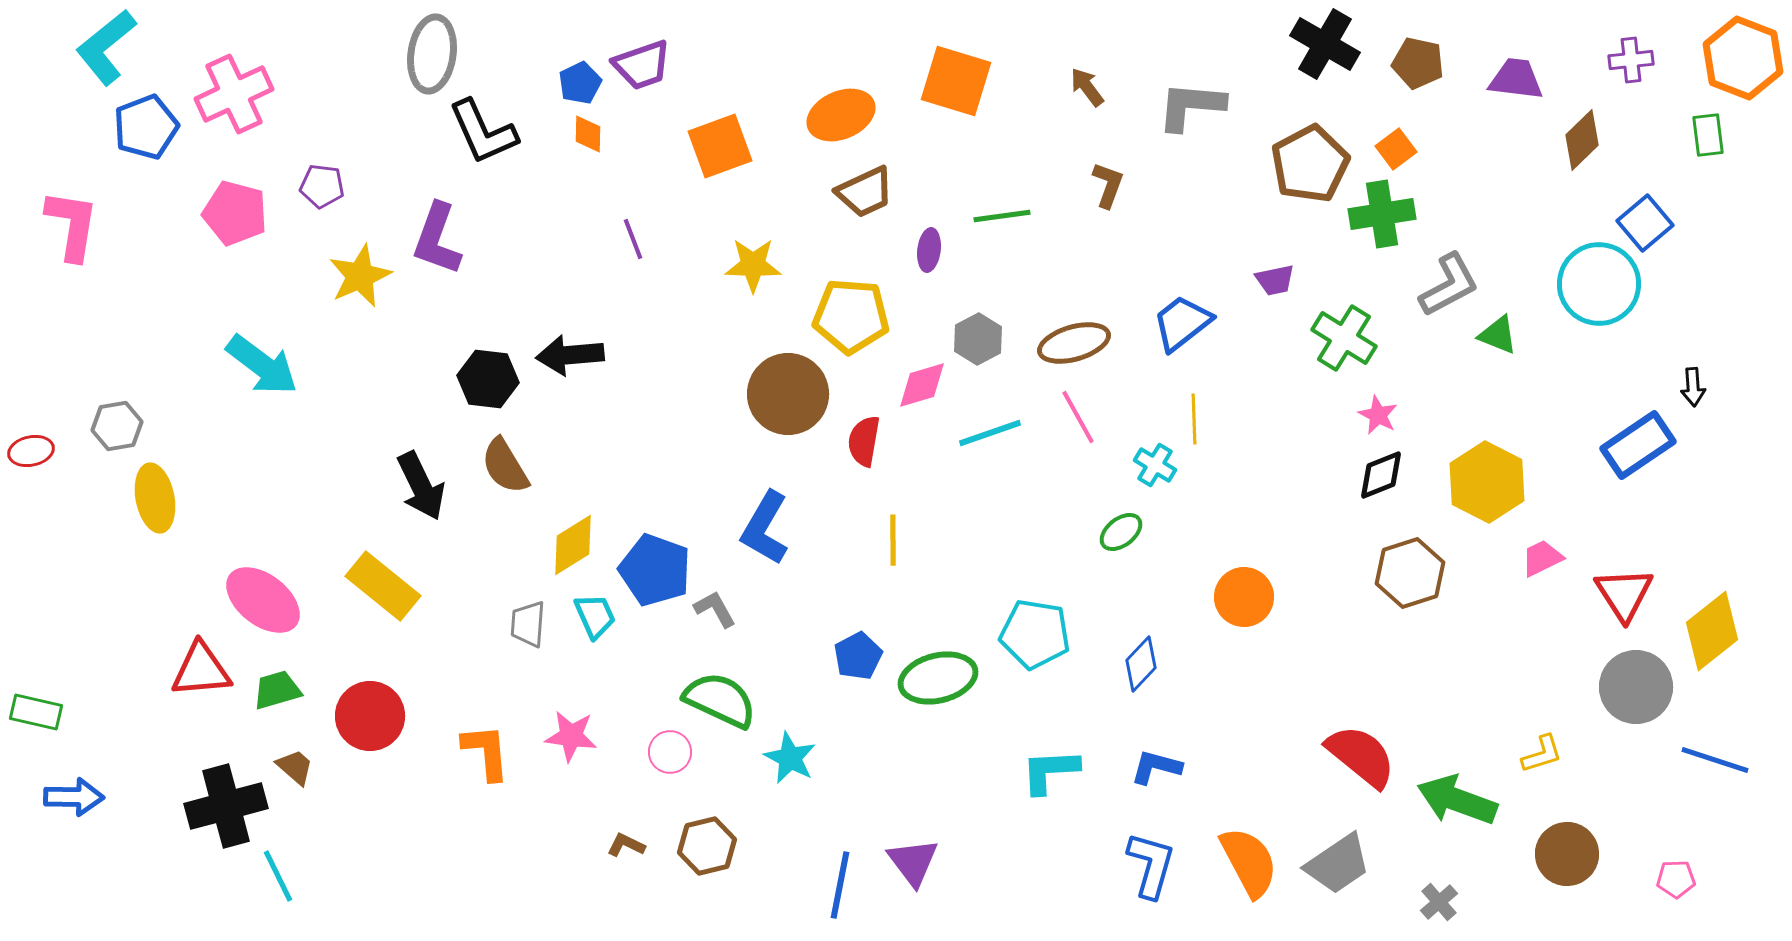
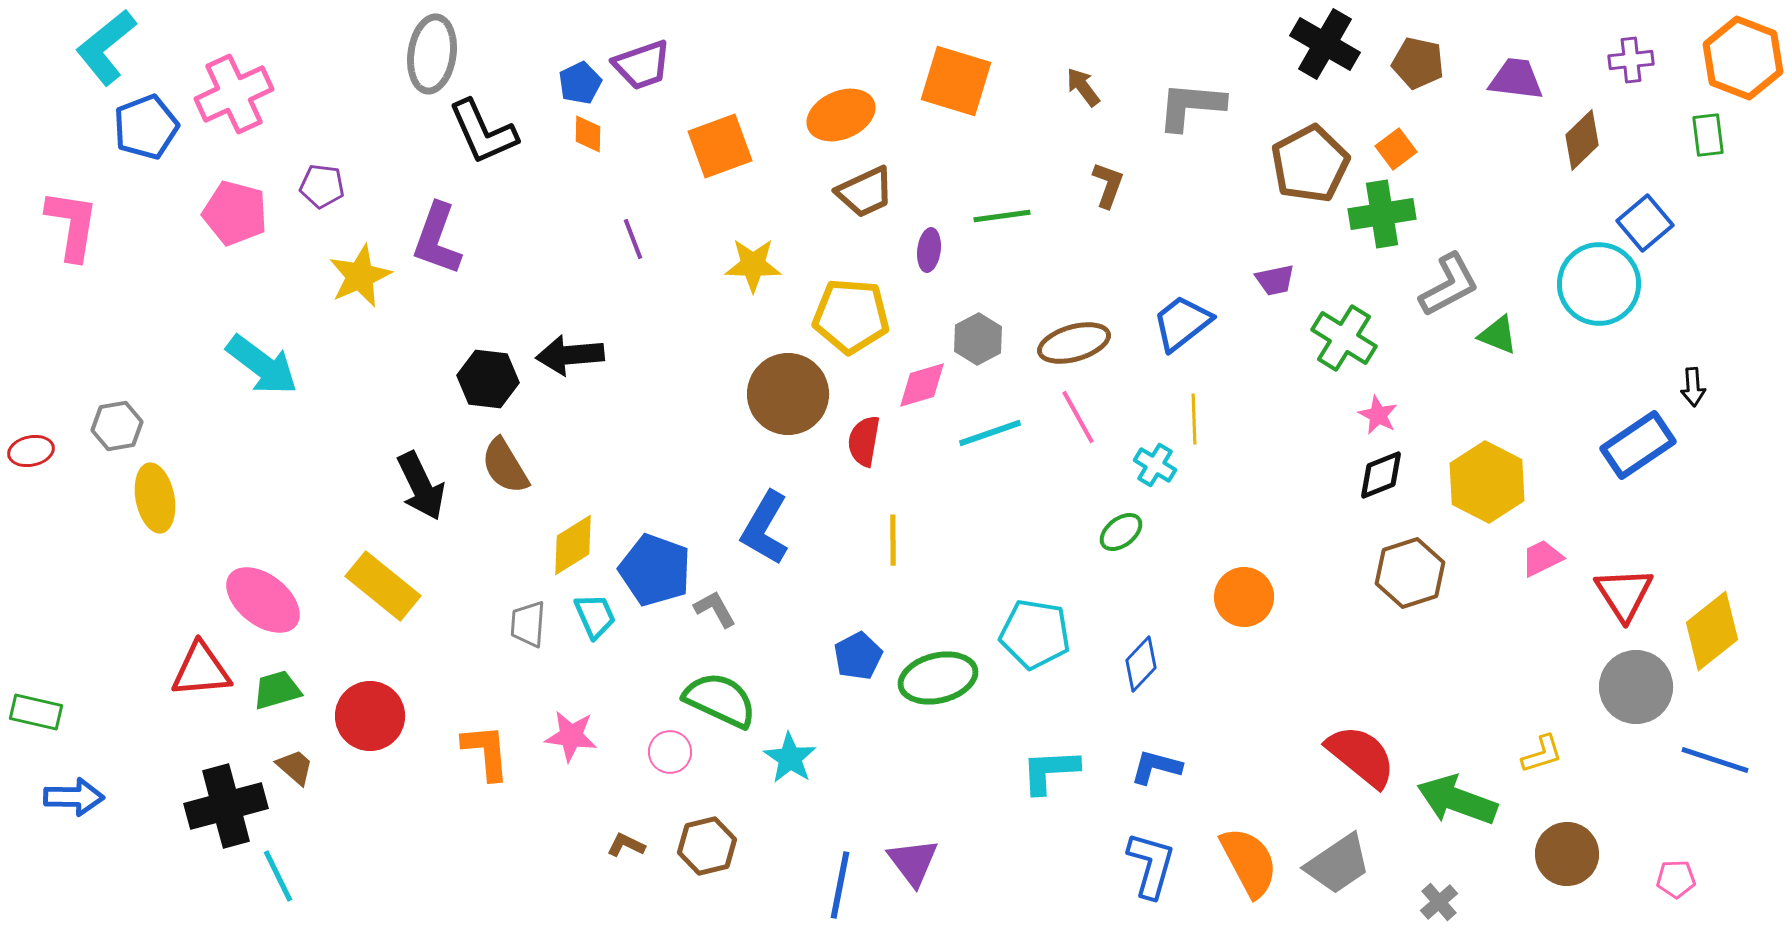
brown arrow at (1087, 87): moved 4 px left
cyan star at (790, 758): rotated 6 degrees clockwise
